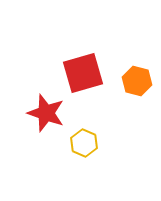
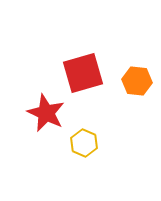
orange hexagon: rotated 8 degrees counterclockwise
red star: rotated 6 degrees clockwise
